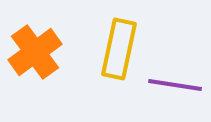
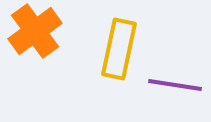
orange cross: moved 21 px up
